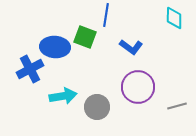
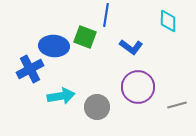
cyan diamond: moved 6 px left, 3 px down
blue ellipse: moved 1 px left, 1 px up
cyan arrow: moved 2 px left
gray line: moved 1 px up
